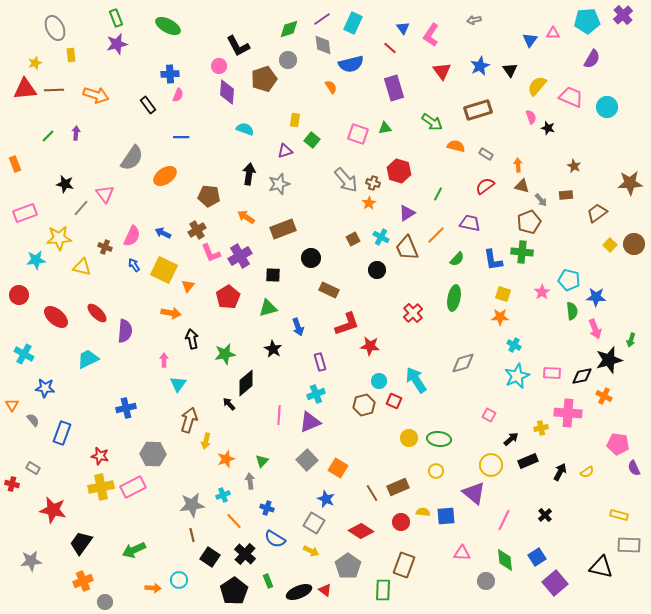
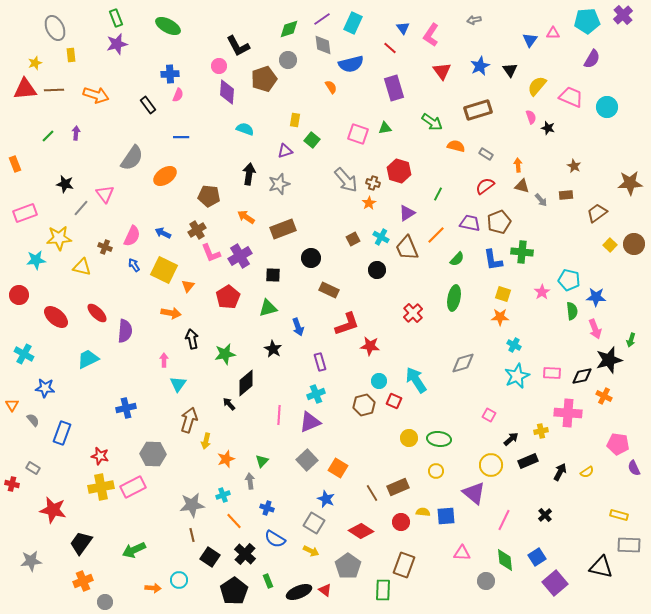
brown pentagon at (529, 222): moved 30 px left
yellow cross at (541, 428): moved 3 px down
